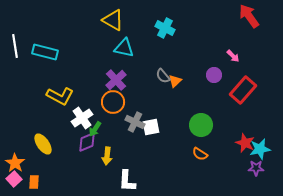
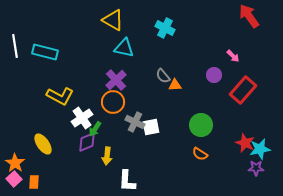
orange triangle: moved 4 px down; rotated 40 degrees clockwise
